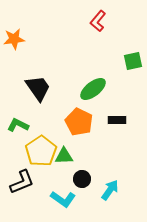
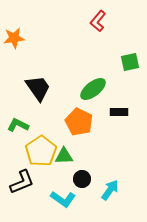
orange star: moved 1 px up
green square: moved 3 px left, 1 px down
black rectangle: moved 2 px right, 8 px up
